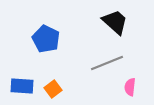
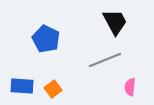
black trapezoid: rotated 20 degrees clockwise
gray line: moved 2 px left, 3 px up
